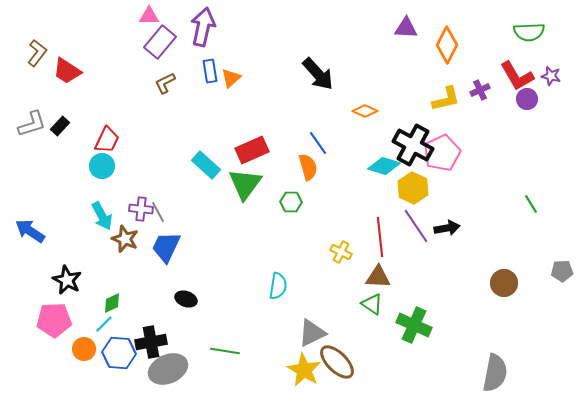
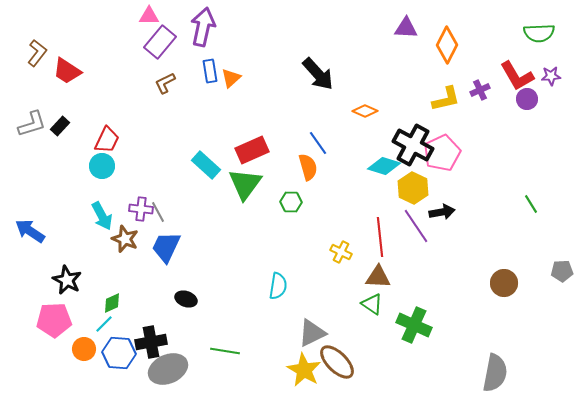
green semicircle at (529, 32): moved 10 px right, 1 px down
purple star at (551, 76): rotated 18 degrees counterclockwise
black arrow at (447, 228): moved 5 px left, 16 px up
